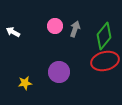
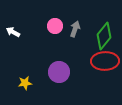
red ellipse: rotated 12 degrees clockwise
